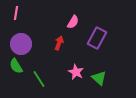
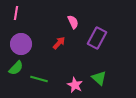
pink semicircle: rotated 56 degrees counterclockwise
red arrow: rotated 24 degrees clockwise
green semicircle: moved 2 px down; rotated 105 degrees counterclockwise
pink star: moved 1 px left, 13 px down
green line: rotated 42 degrees counterclockwise
